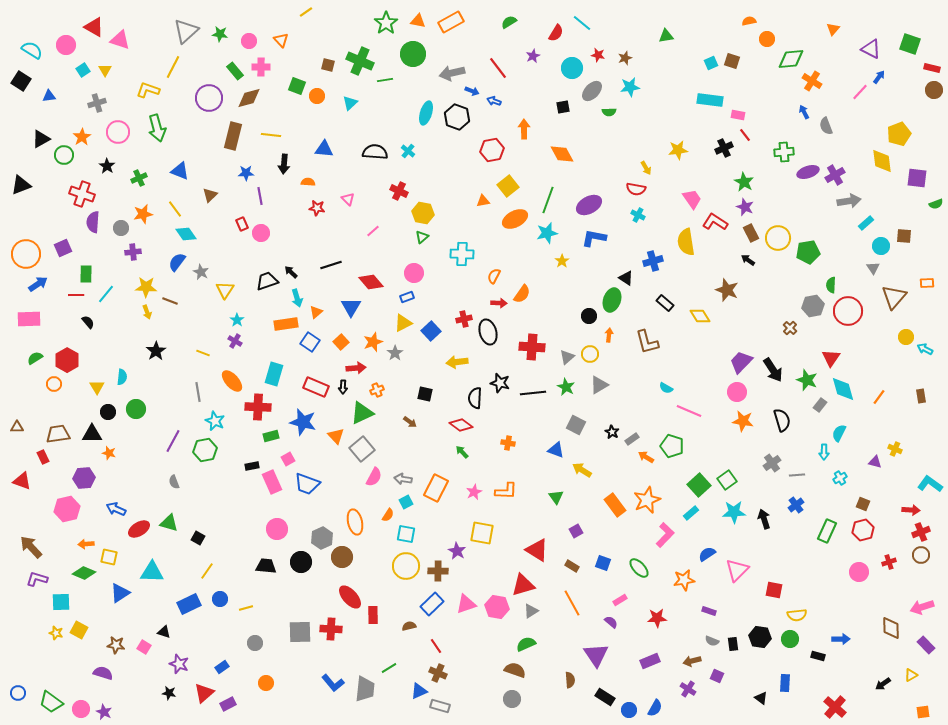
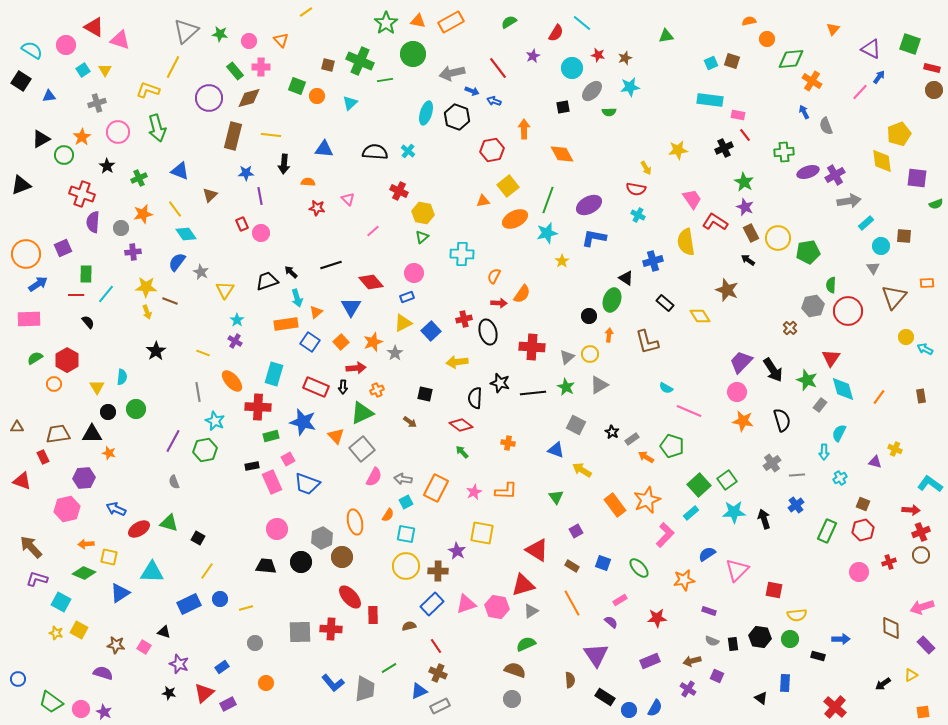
cyan square at (61, 602): rotated 30 degrees clockwise
blue circle at (18, 693): moved 14 px up
gray rectangle at (440, 706): rotated 42 degrees counterclockwise
